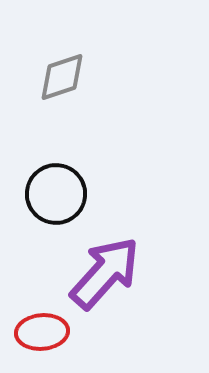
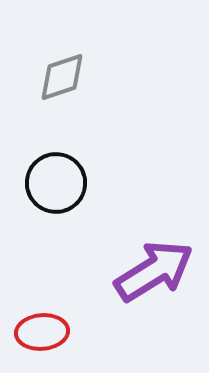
black circle: moved 11 px up
purple arrow: moved 49 px right, 2 px up; rotated 16 degrees clockwise
